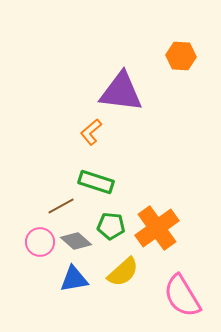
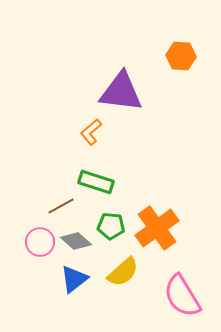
blue triangle: rotated 28 degrees counterclockwise
